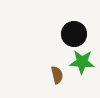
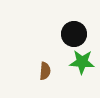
brown semicircle: moved 12 px left, 4 px up; rotated 18 degrees clockwise
